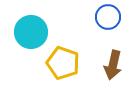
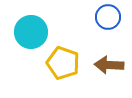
brown arrow: moved 4 px left; rotated 80 degrees clockwise
